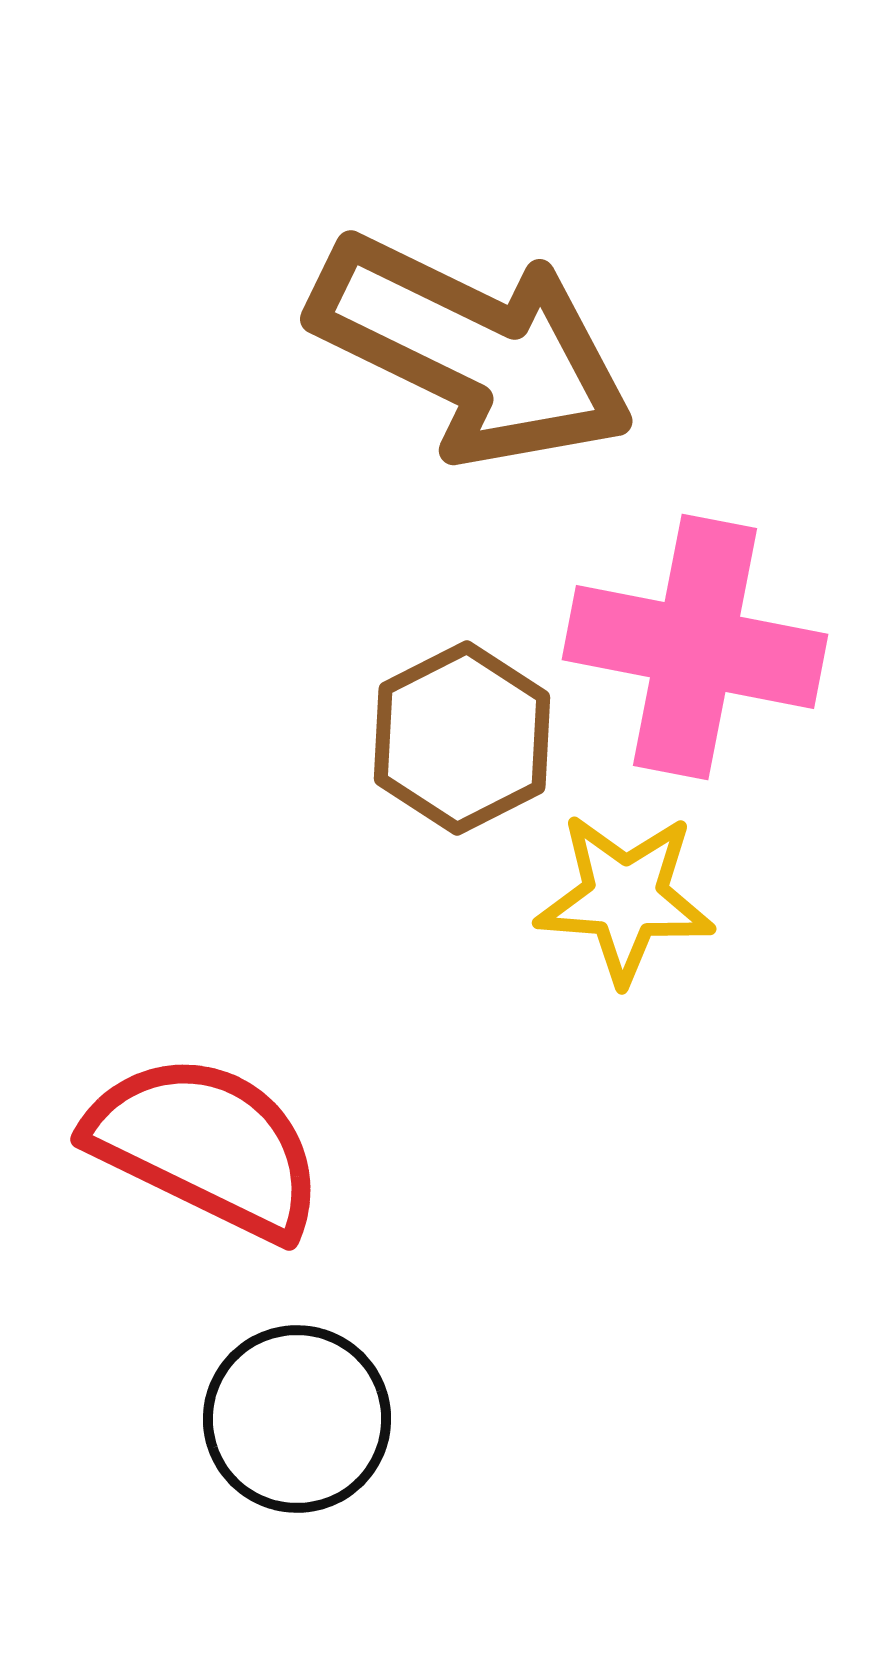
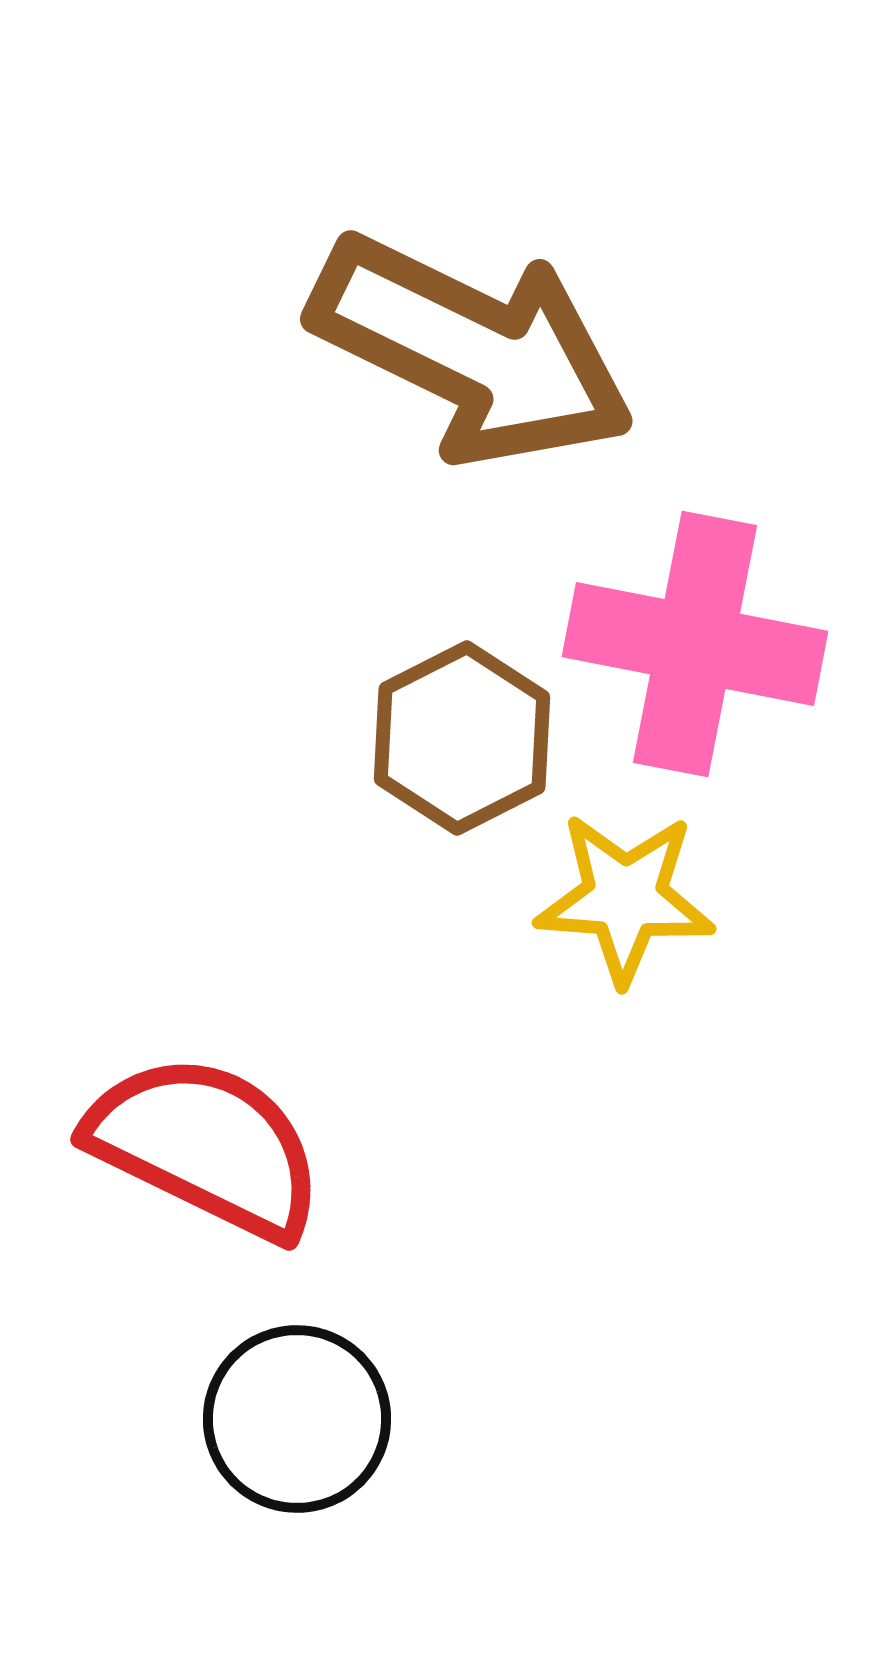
pink cross: moved 3 px up
